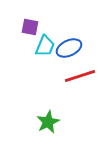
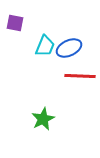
purple square: moved 15 px left, 4 px up
red line: rotated 20 degrees clockwise
green star: moved 5 px left, 3 px up
